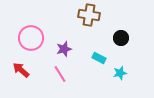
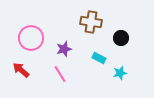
brown cross: moved 2 px right, 7 px down
